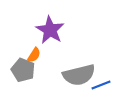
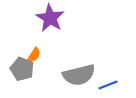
purple star: moved 12 px up
gray pentagon: moved 1 px left, 1 px up
blue line: moved 7 px right
